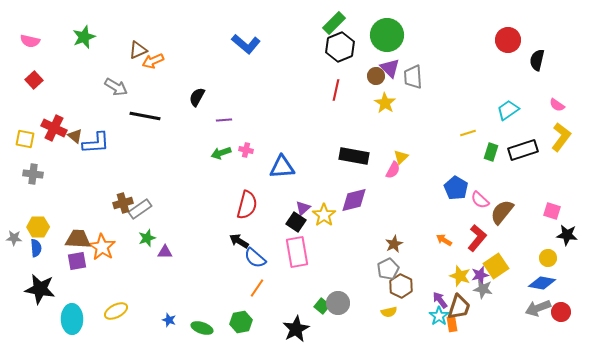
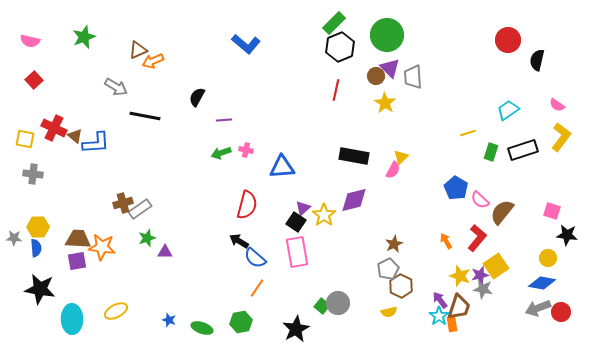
orange arrow at (444, 240): moved 2 px right, 1 px down; rotated 28 degrees clockwise
orange star at (102, 247): rotated 24 degrees counterclockwise
